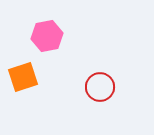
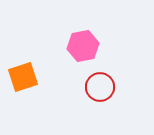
pink hexagon: moved 36 px right, 10 px down
